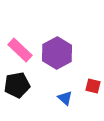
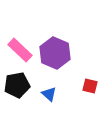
purple hexagon: moved 2 px left; rotated 8 degrees counterclockwise
red square: moved 3 px left
blue triangle: moved 16 px left, 4 px up
